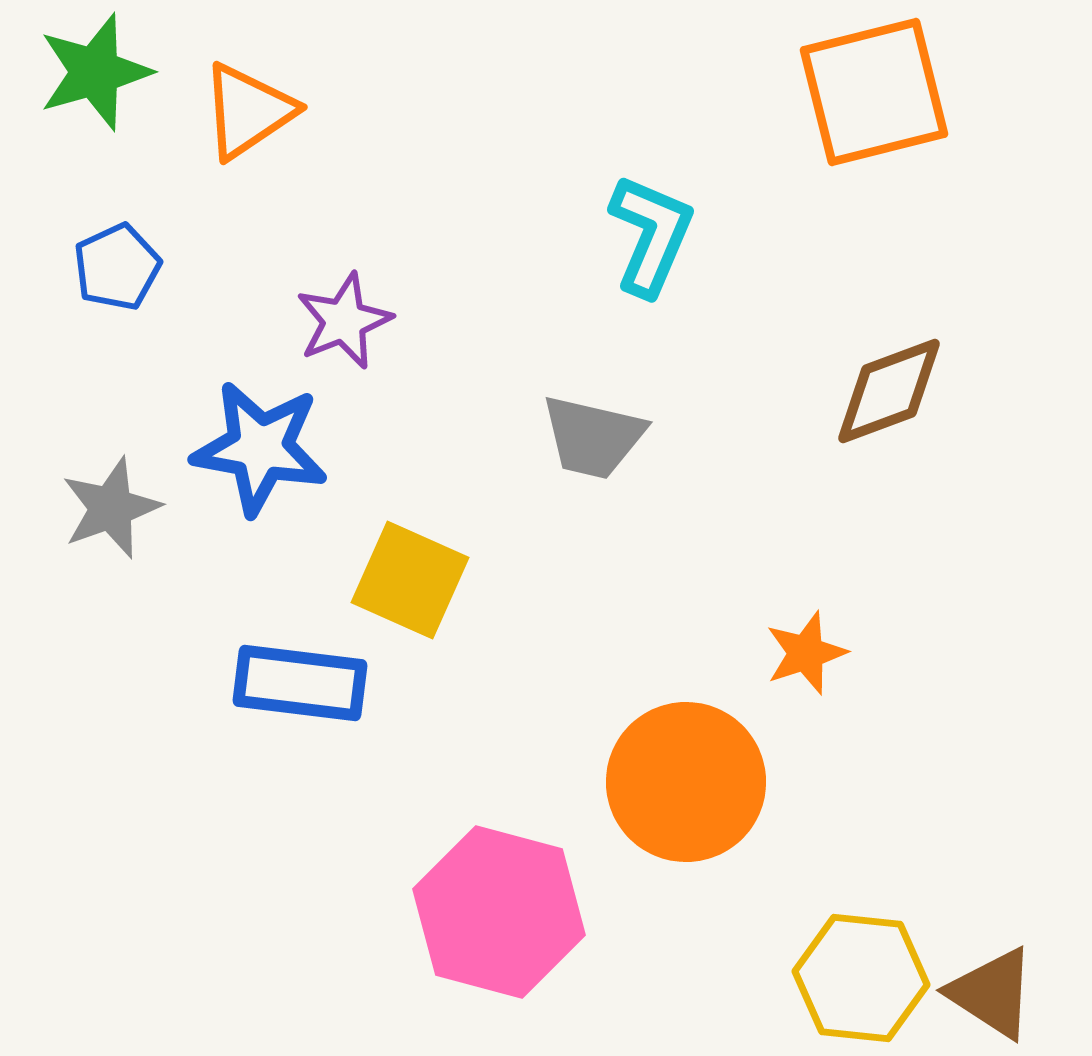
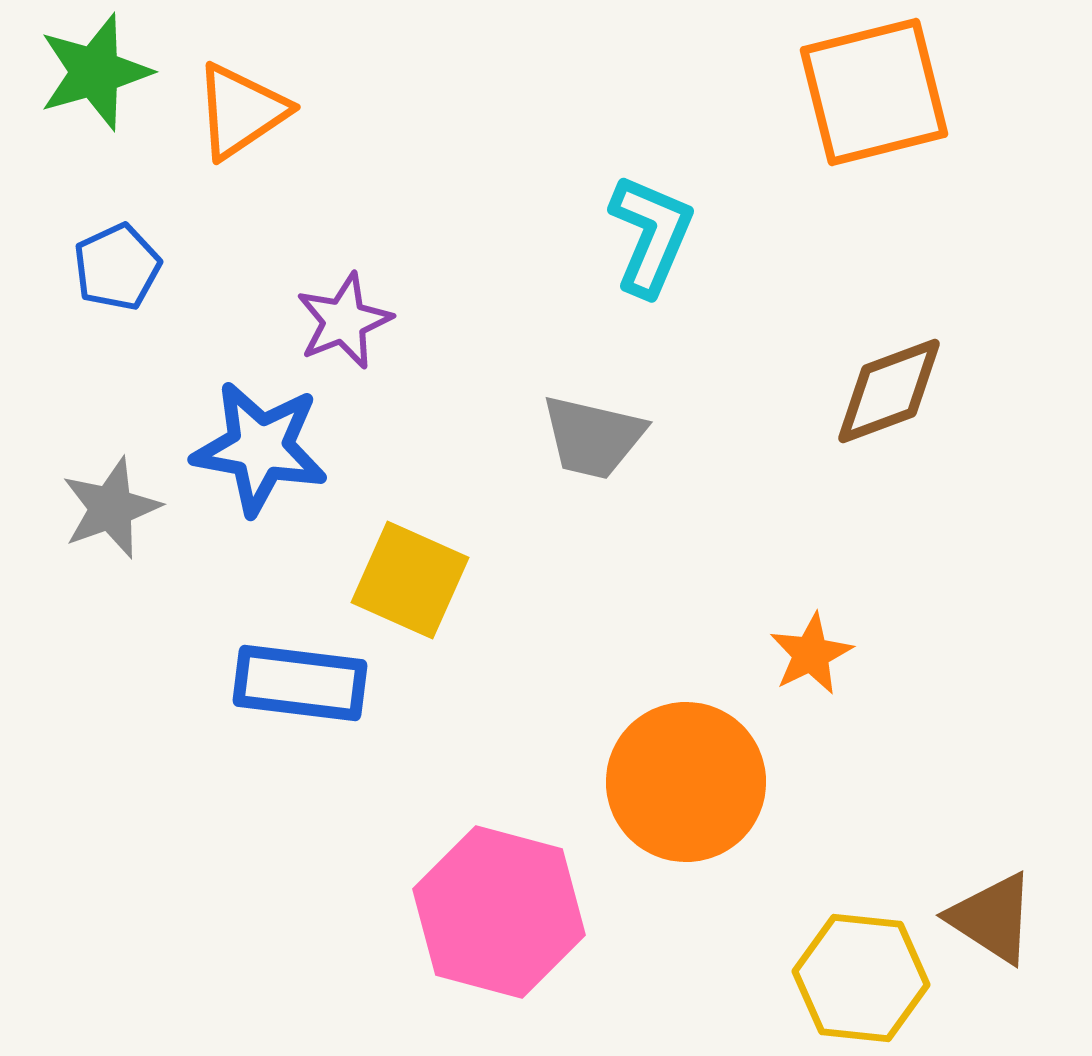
orange triangle: moved 7 px left
orange star: moved 5 px right, 1 px down; rotated 8 degrees counterclockwise
brown triangle: moved 75 px up
